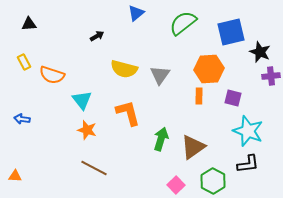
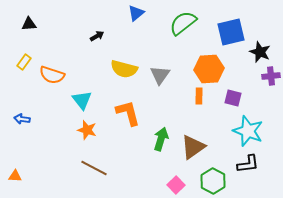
yellow rectangle: rotated 63 degrees clockwise
